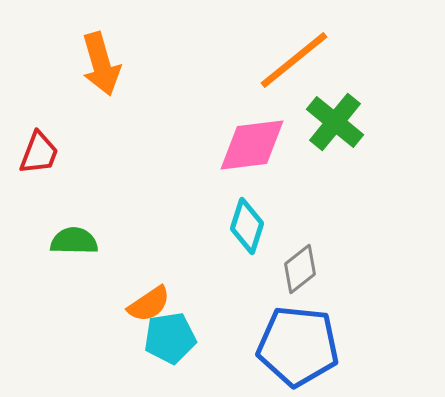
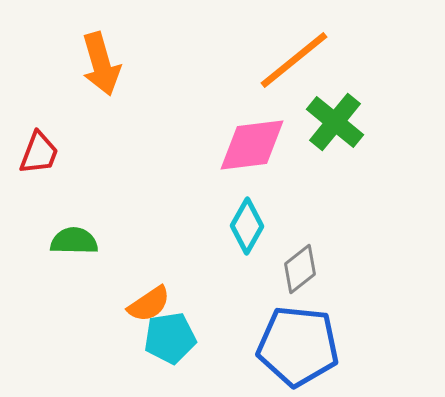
cyan diamond: rotated 12 degrees clockwise
